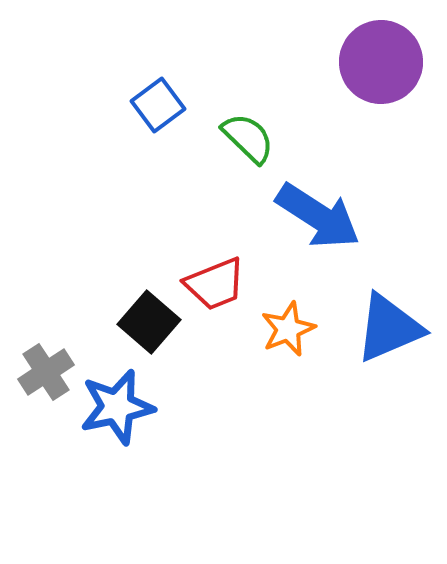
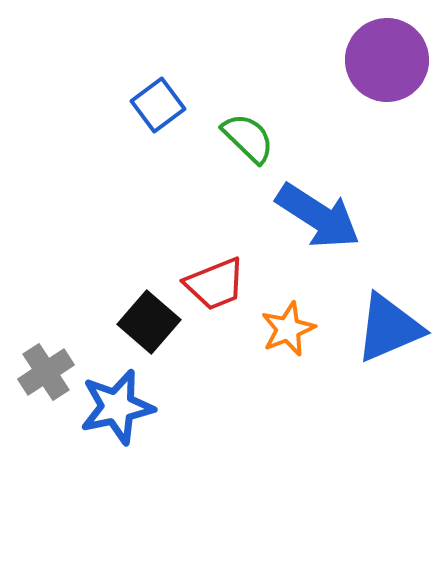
purple circle: moved 6 px right, 2 px up
